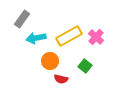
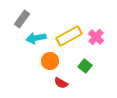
red semicircle: moved 4 px down; rotated 16 degrees clockwise
